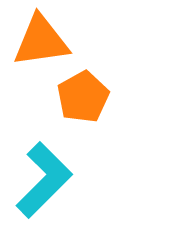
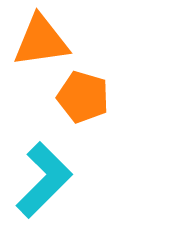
orange pentagon: rotated 27 degrees counterclockwise
